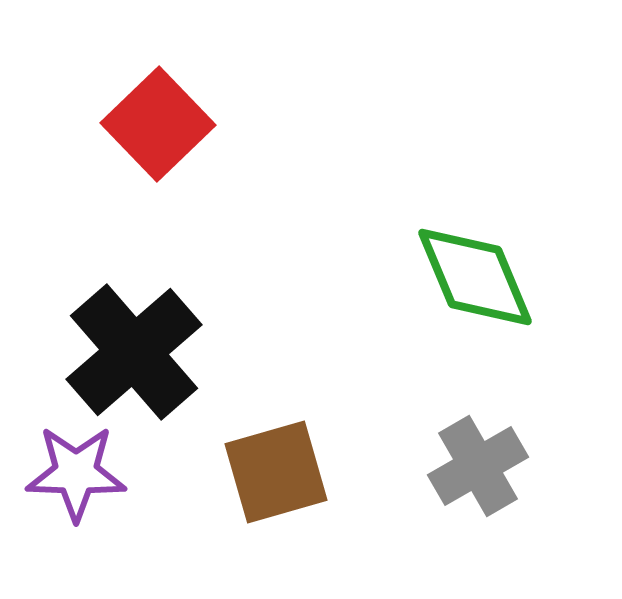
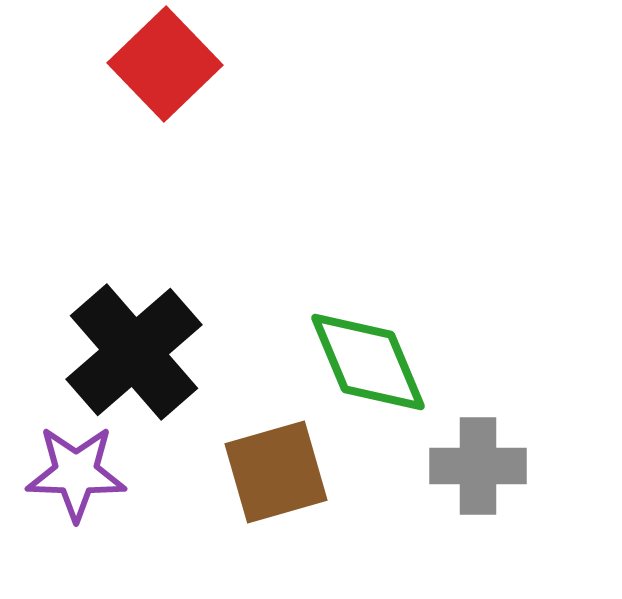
red square: moved 7 px right, 60 px up
green diamond: moved 107 px left, 85 px down
gray cross: rotated 30 degrees clockwise
